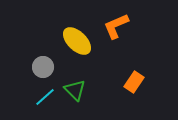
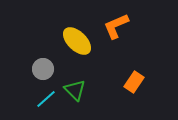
gray circle: moved 2 px down
cyan line: moved 1 px right, 2 px down
